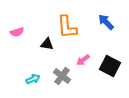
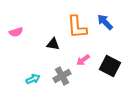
blue arrow: moved 1 px left
orange L-shape: moved 10 px right
pink semicircle: moved 1 px left
black triangle: moved 6 px right
gray cross: rotated 24 degrees clockwise
